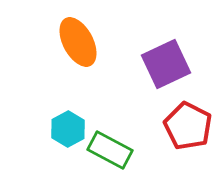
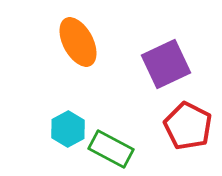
green rectangle: moved 1 px right, 1 px up
